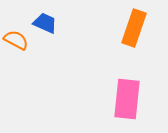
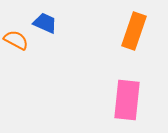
orange rectangle: moved 3 px down
pink rectangle: moved 1 px down
